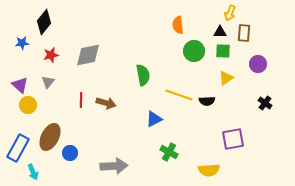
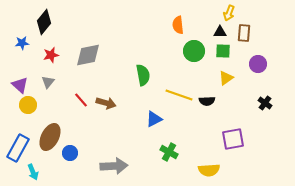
yellow arrow: moved 1 px left
red line: rotated 42 degrees counterclockwise
